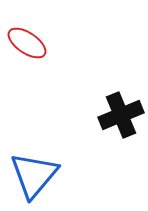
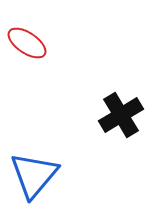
black cross: rotated 9 degrees counterclockwise
